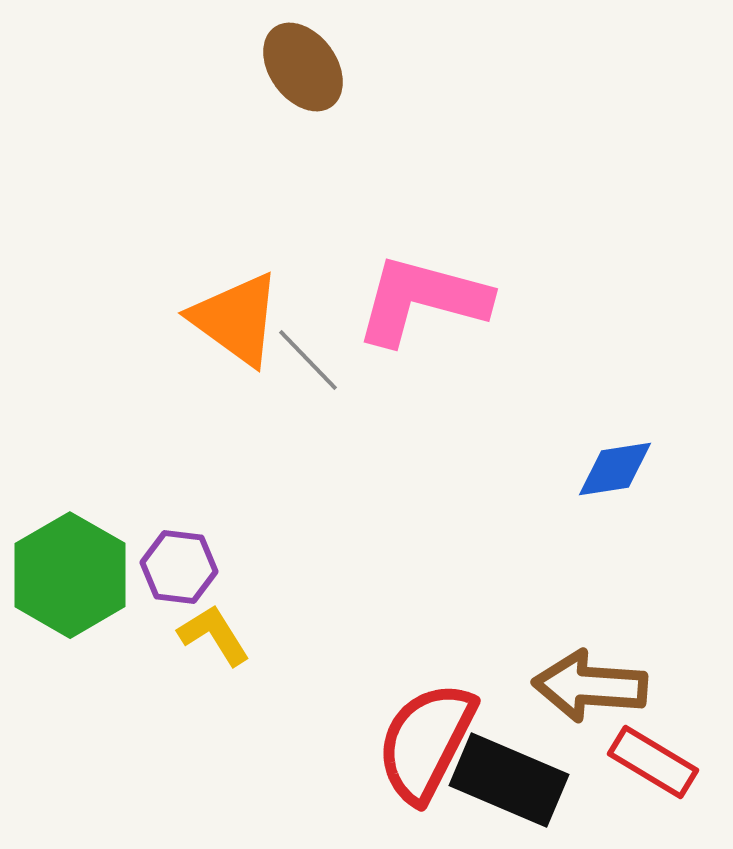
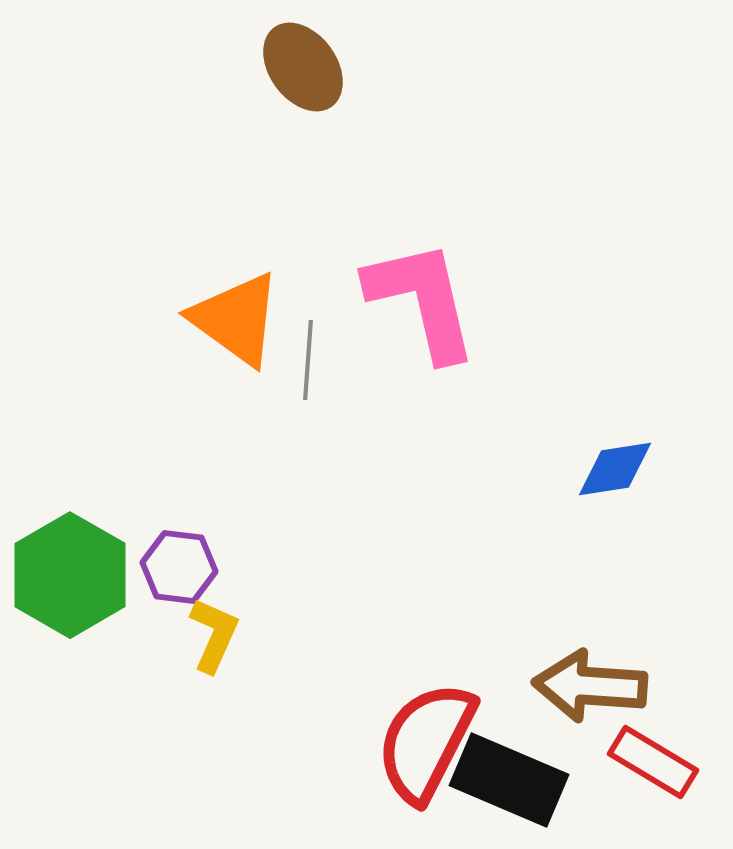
pink L-shape: rotated 62 degrees clockwise
gray line: rotated 48 degrees clockwise
yellow L-shape: rotated 56 degrees clockwise
